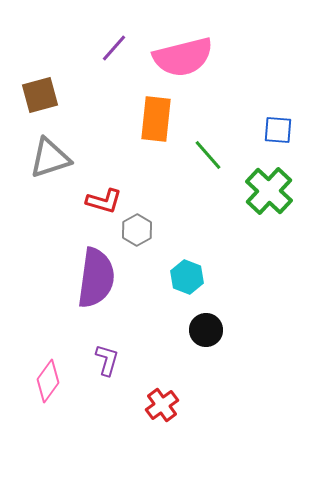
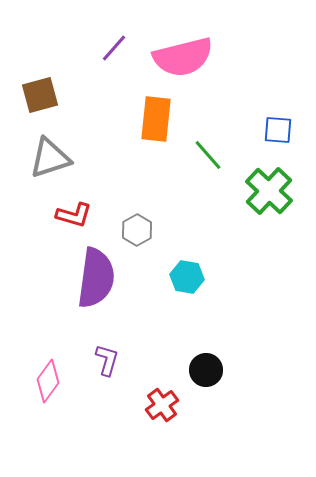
red L-shape: moved 30 px left, 14 px down
cyan hexagon: rotated 12 degrees counterclockwise
black circle: moved 40 px down
